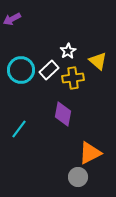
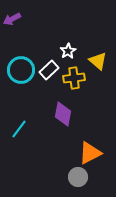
yellow cross: moved 1 px right
